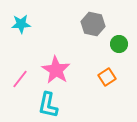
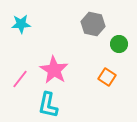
pink star: moved 2 px left
orange square: rotated 24 degrees counterclockwise
